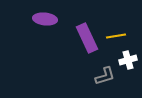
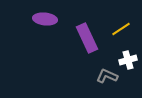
yellow line: moved 5 px right, 7 px up; rotated 24 degrees counterclockwise
gray L-shape: moved 2 px right; rotated 140 degrees counterclockwise
